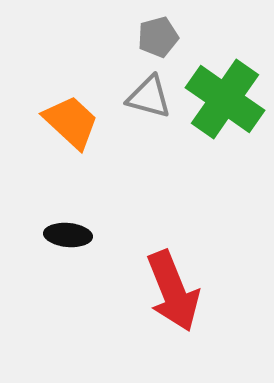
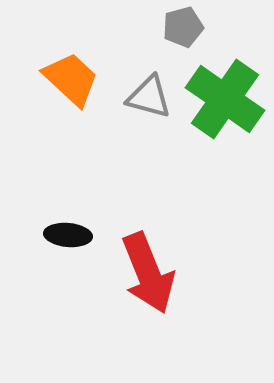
gray pentagon: moved 25 px right, 10 px up
orange trapezoid: moved 43 px up
red arrow: moved 25 px left, 18 px up
